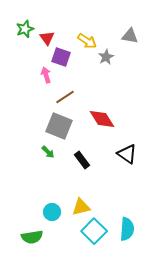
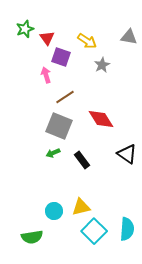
gray triangle: moved 1 px left, 1 px down
gray star: moved 4 px left, 8 px down
red diamond: moved 1 px left
green arrow: moved 5 px right, 1 px down; rotated 112 degrees clockwise
cyan circle: moved 2 px right, 1 px up
